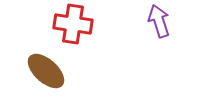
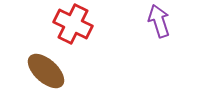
red cross: rotated 18 degrees clockwise
